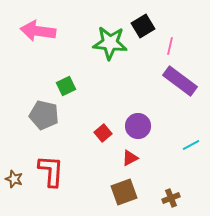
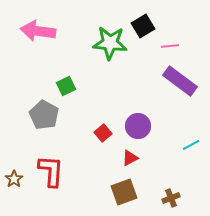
pink line: rotated 72 degrees clockwise
gray pentagon: rotated 16 degrees clockwise
brown star: rotated 18 degrees clockwise
